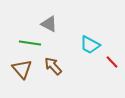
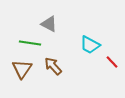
brown triangle: rotated 15 degrees clockwise
